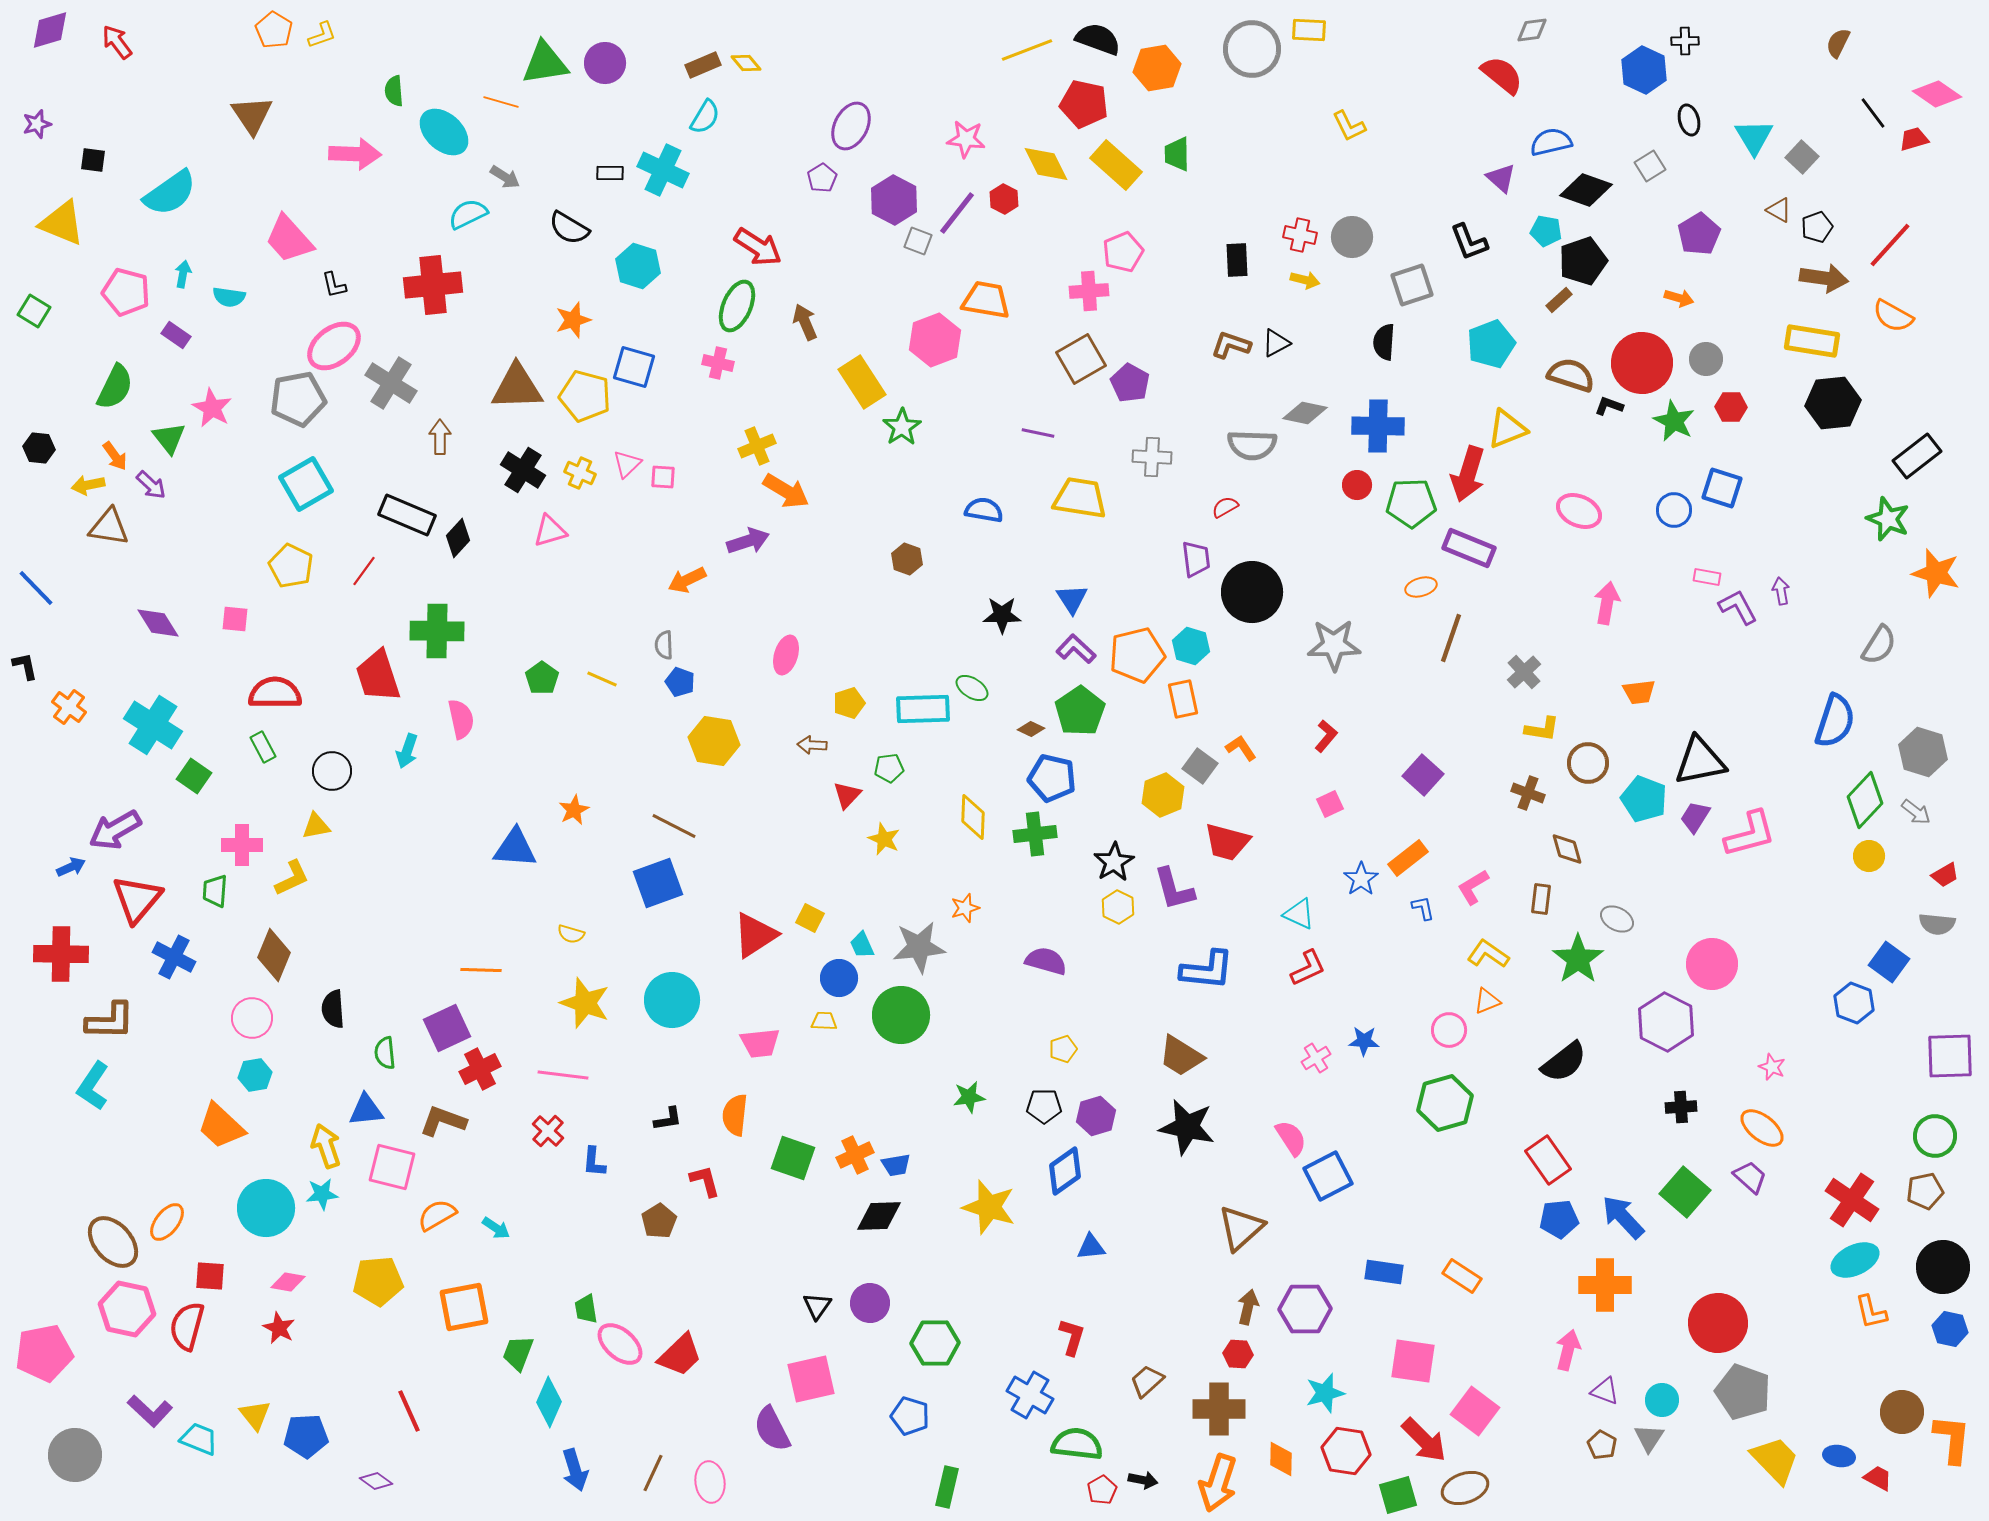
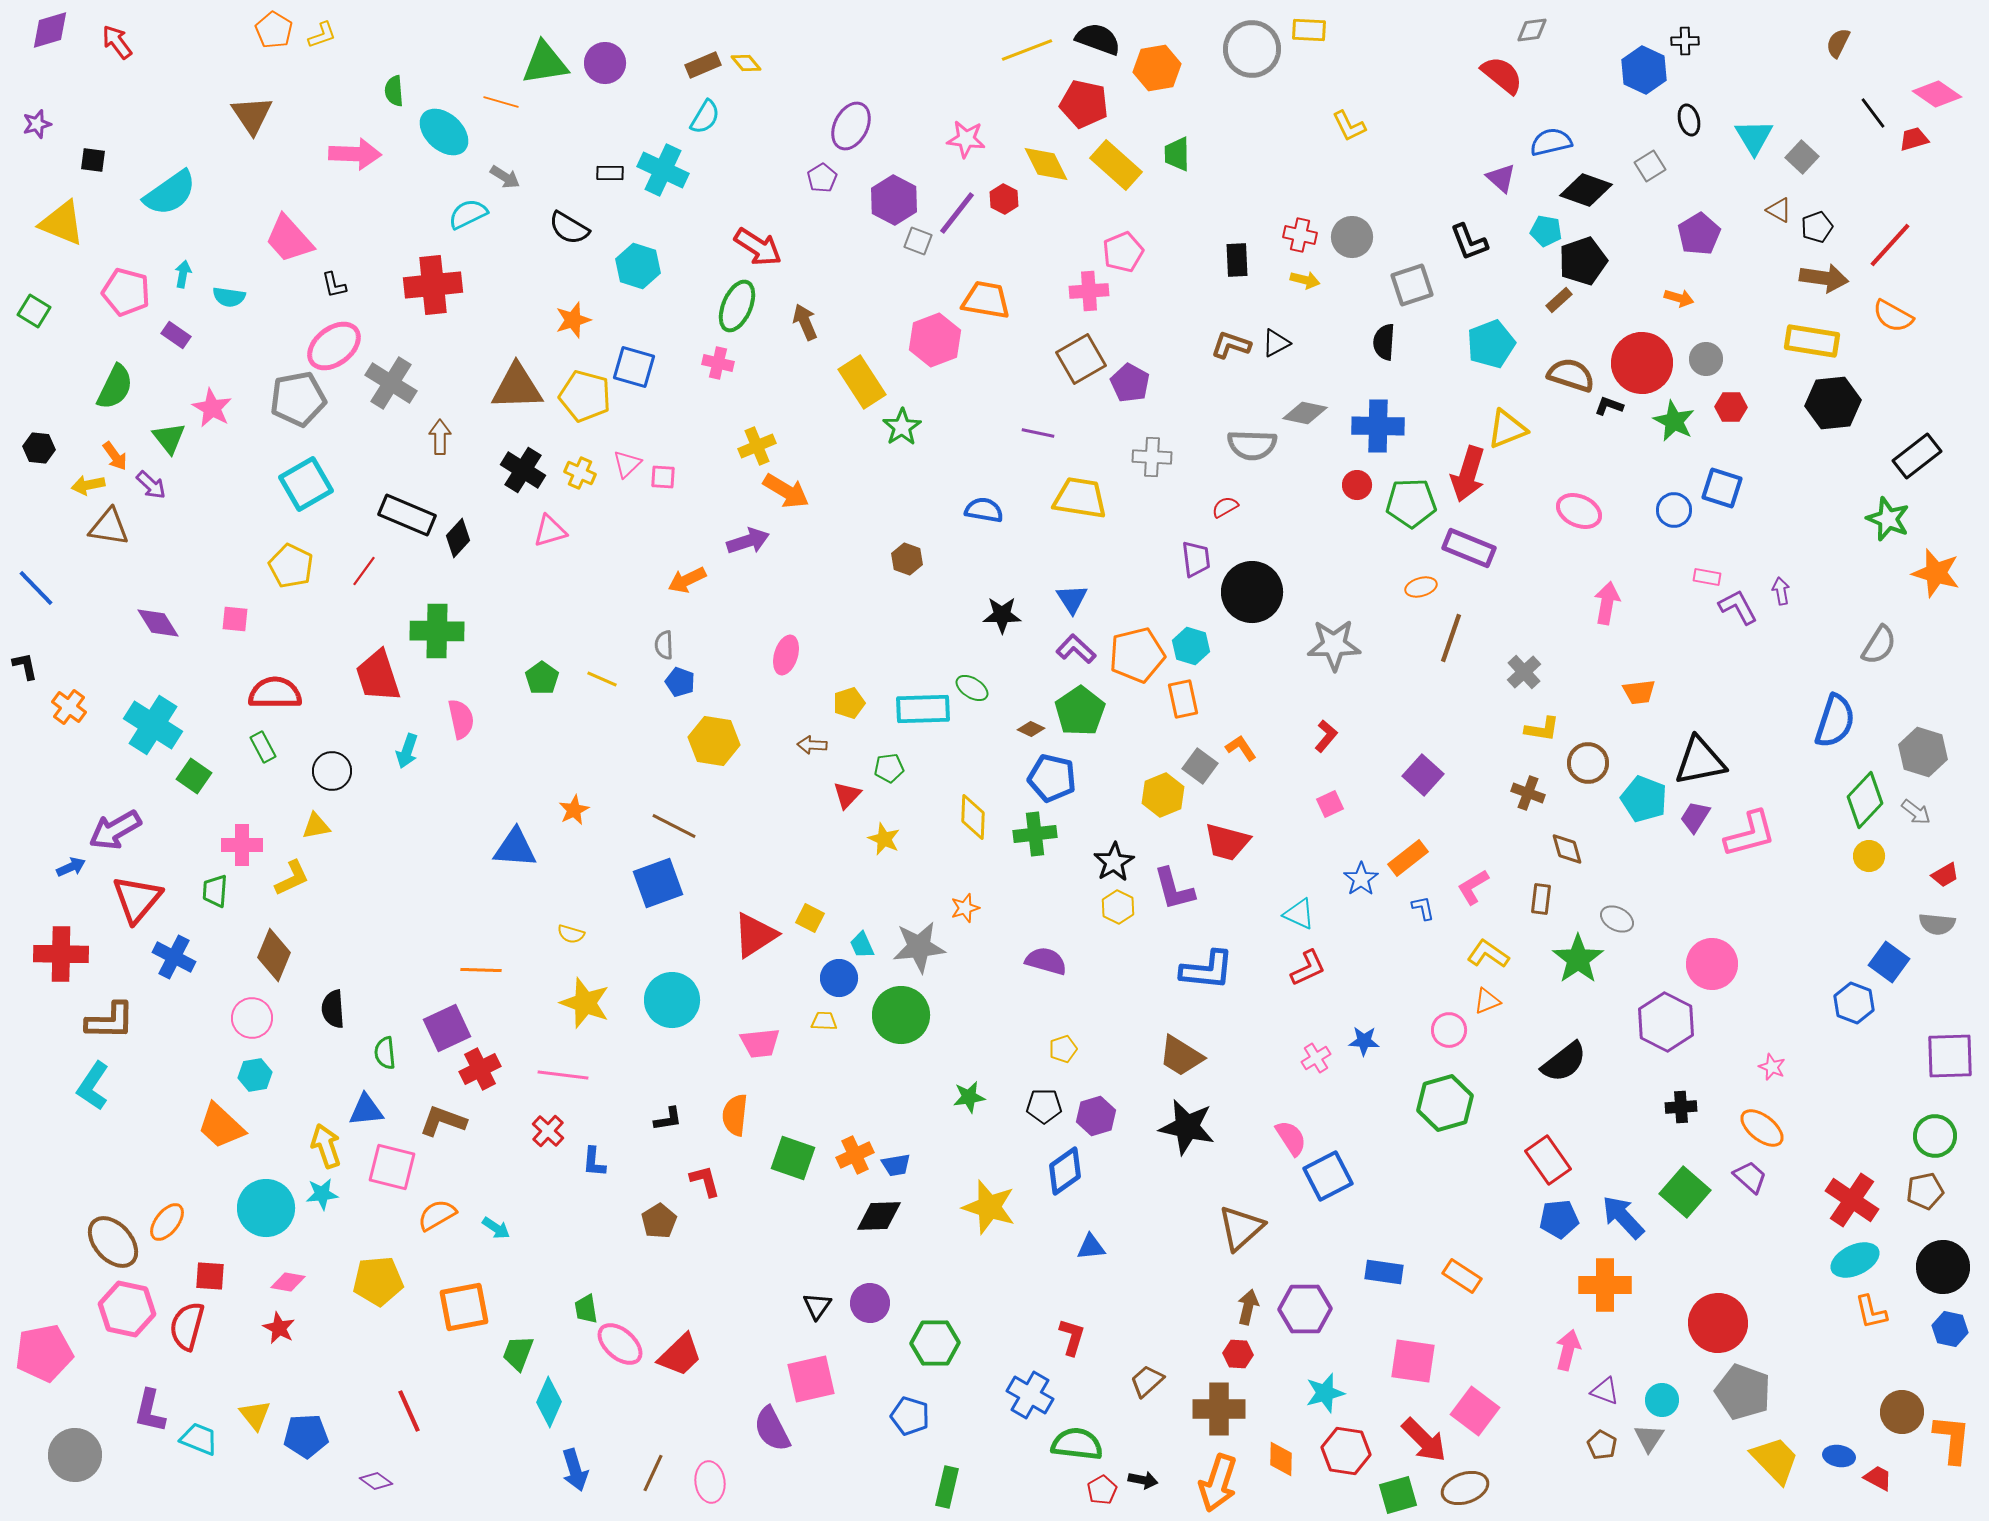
purple L-shape at (150, 1411): rotated 60 degrees clockwise
